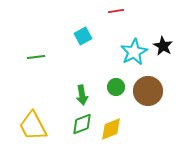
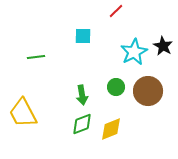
red line: rotated 35 degrees counterclockwise
cyan square: rotated 30 degrees clockwise
yellow trapezoid: moved 10 px left, 13 px up
